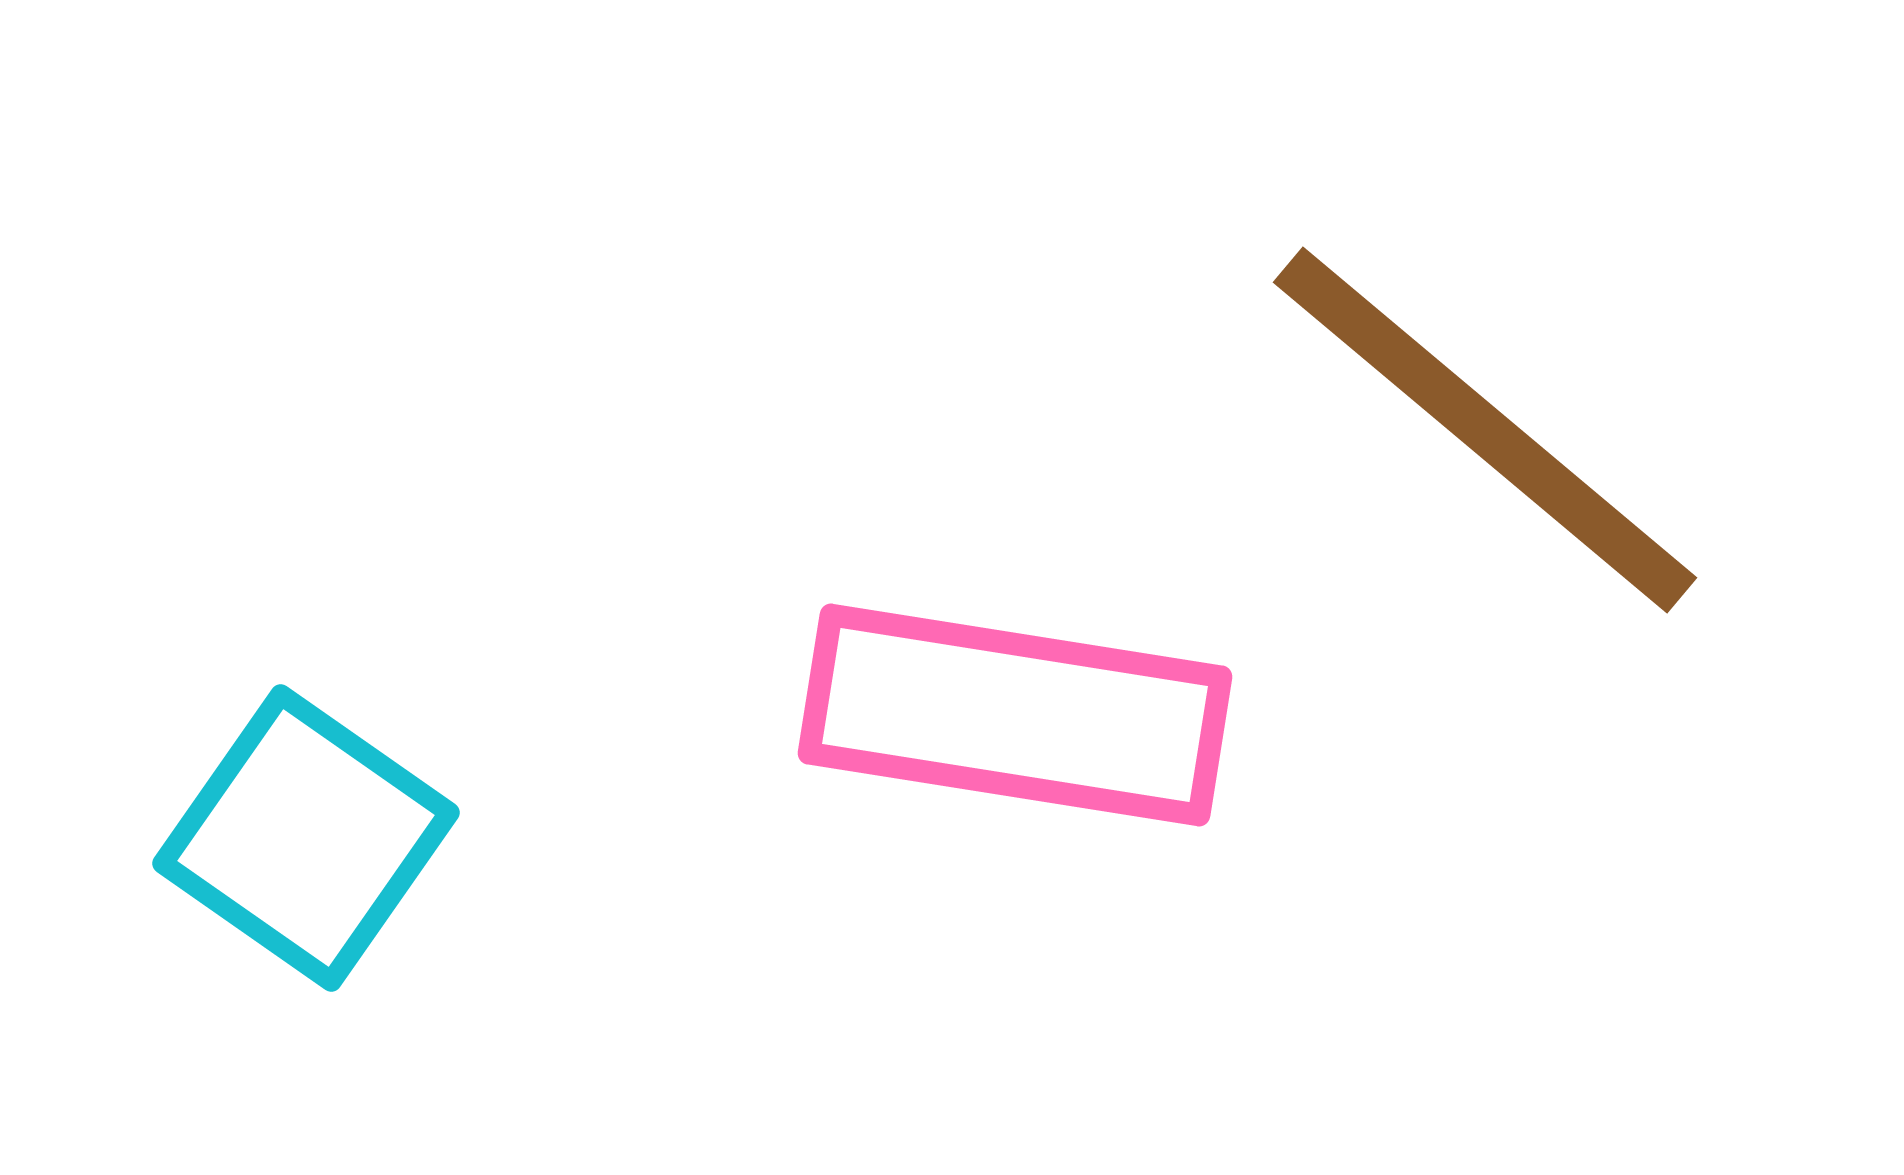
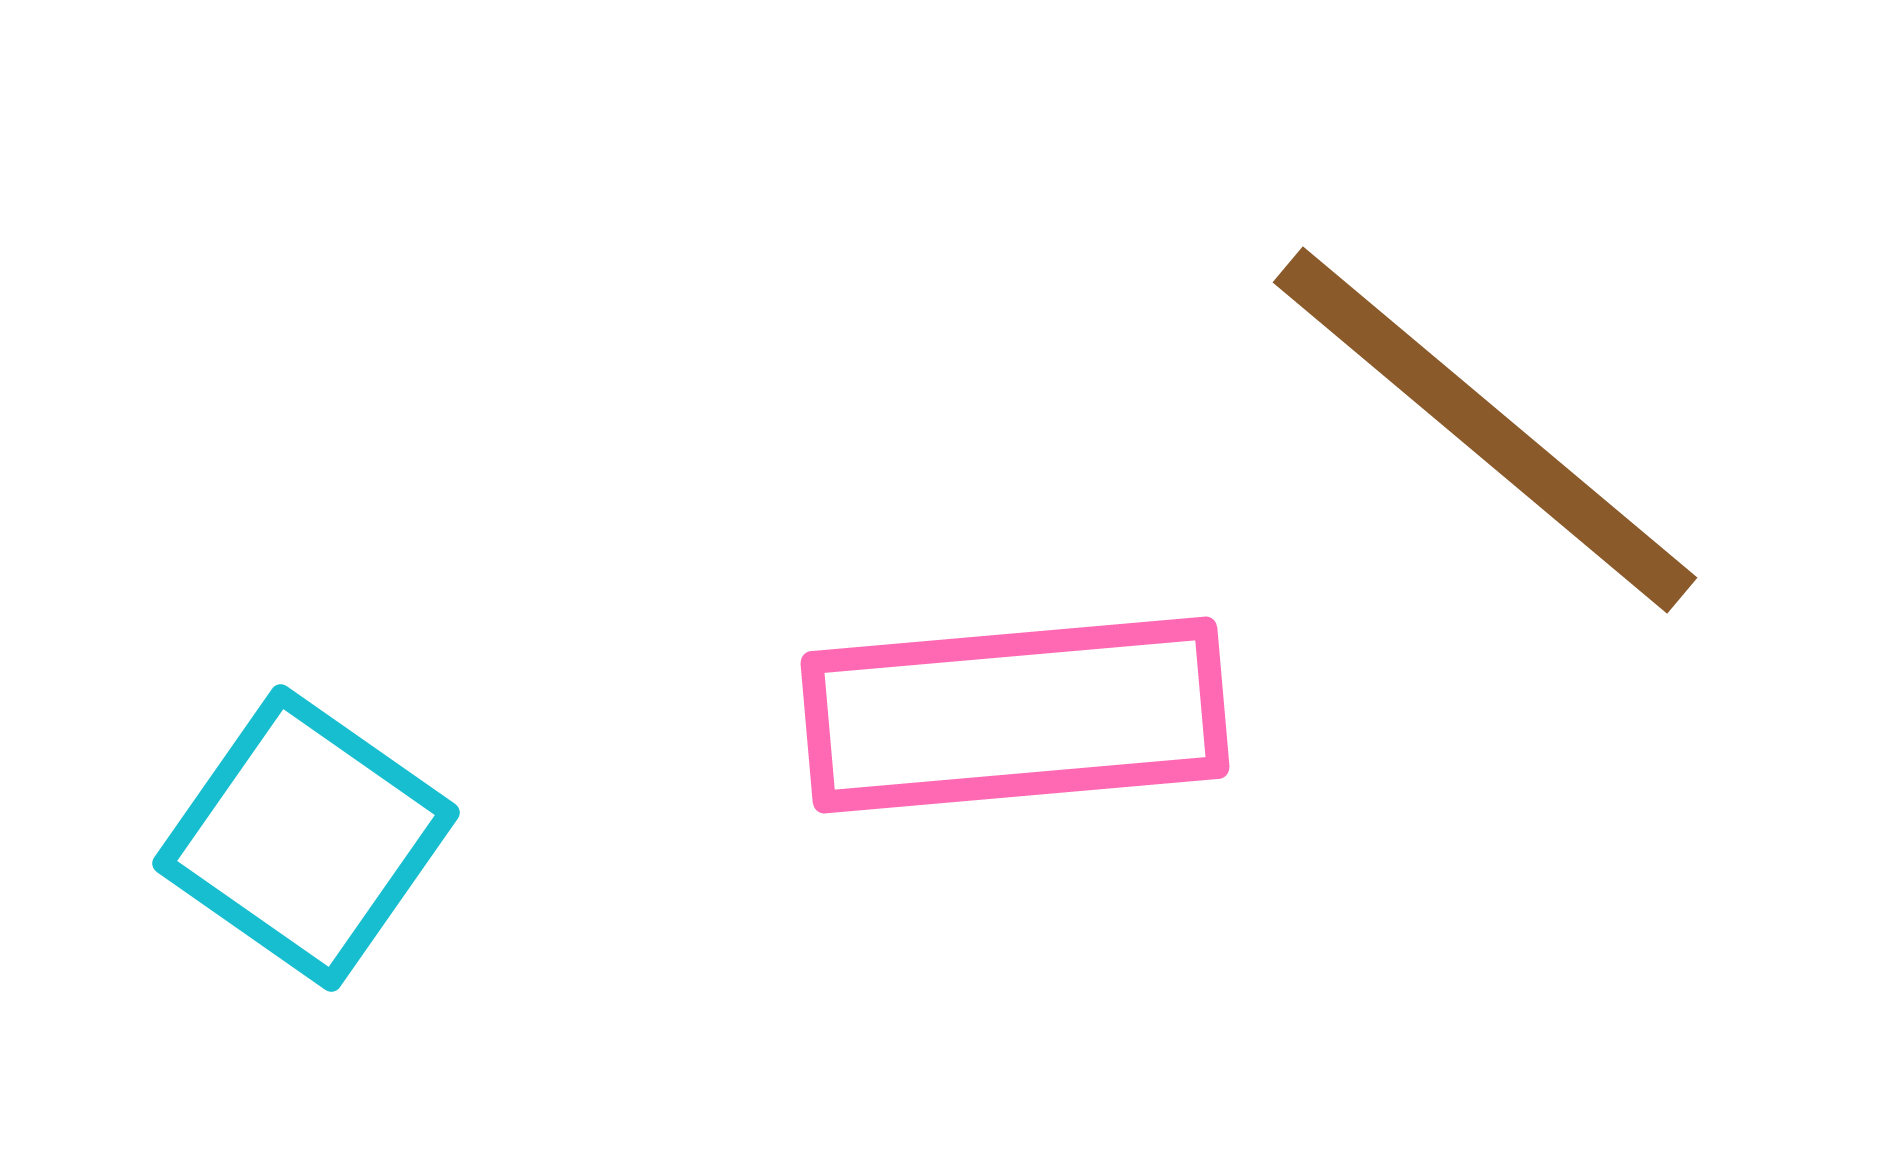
pink rectangle: rotated 14 degrees counterclockwise
